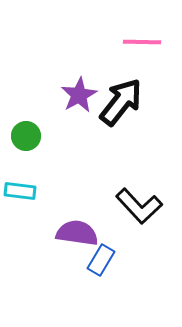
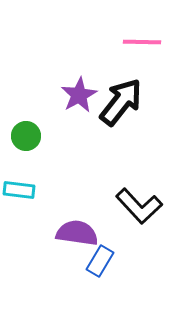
cyan rectangle: moved 1 px left, 1 px up
blue rectangle: moved 1 px left, 1 px down
